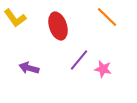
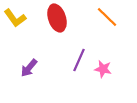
red ellipse: moved 1 px left, 8 px up
purple line: rotated 15 degrees counterclockwise
purple arrow: rotated 66 degrees counterclockwise
